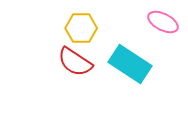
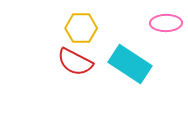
pink ellipse: moved 3 px right, 1 px down; rotated 28 degrees counterclockwise
red semicircle: rotated 6 degrees counterclockwise
